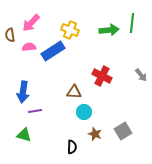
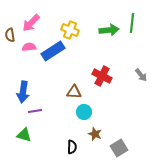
gray square: moved 4 px left, 17 px down
